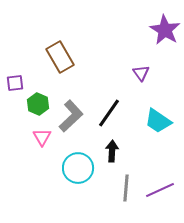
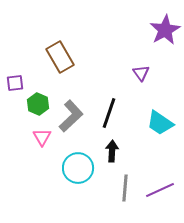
purple star: rotated 12 degrees clockwise
black line: rotated 16 degrees counterclockwise
cyan trapezoid: moved 2 px right, 2 px down
gray line: moved 1 px left
